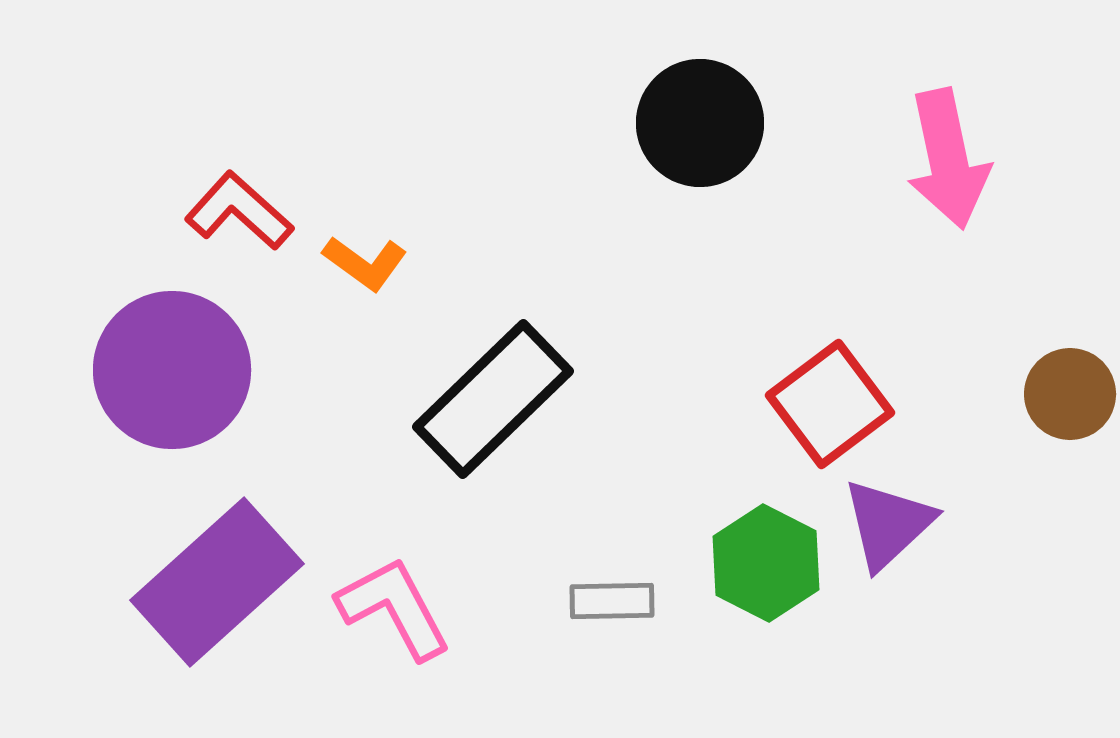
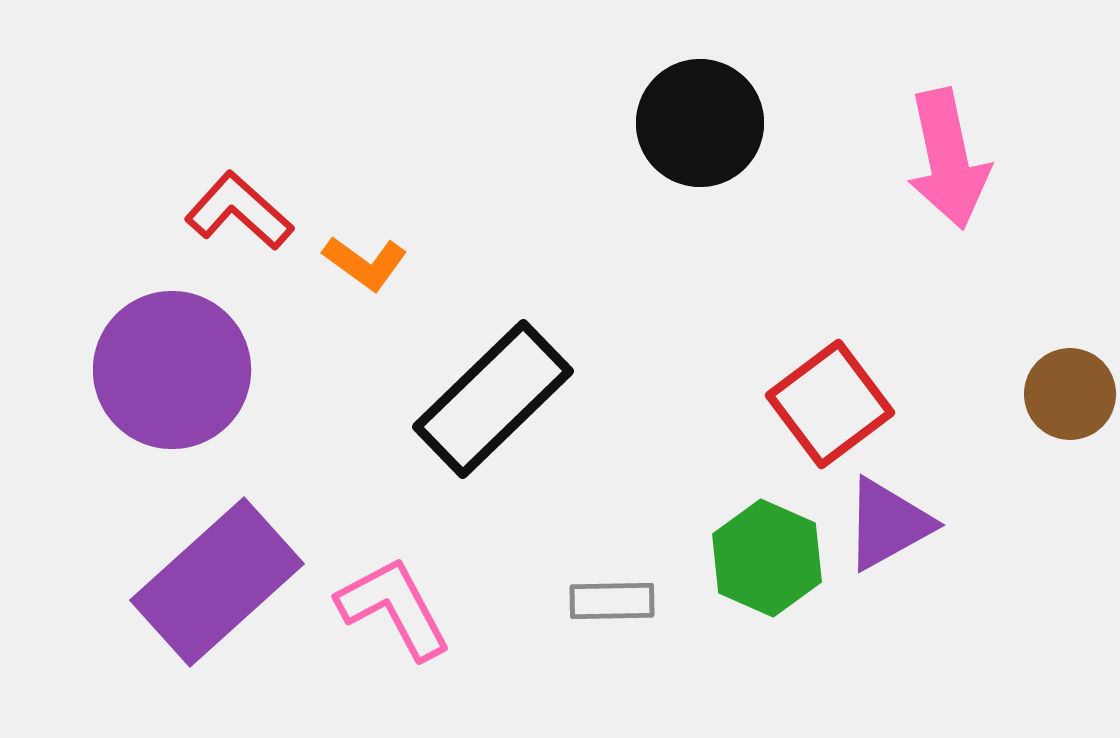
purple triangle: rotated 14 degrees clockwise
green hexagon: moved 1 px right, 5 px up; rotated 3 degrees counterclockwise
